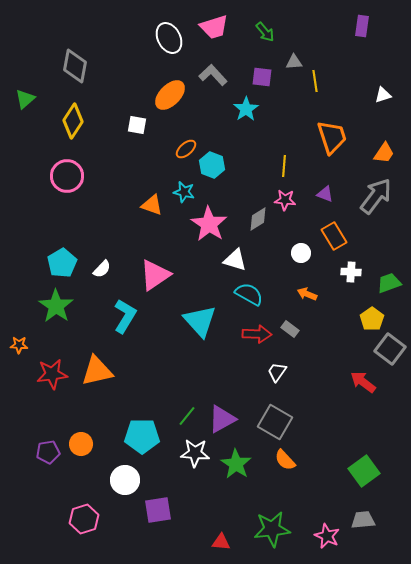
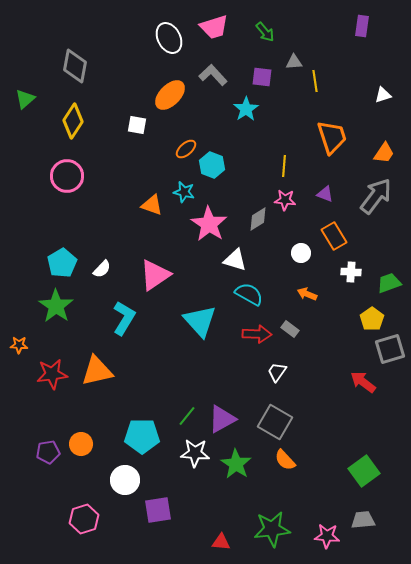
cyan L-shape at (125, 316): moved 1 px left, 2 px down
gray square at (390, 349): rotated 36 degrees clockwise
pink star at (327, 536): rotated 20 degrees counterclockwise
